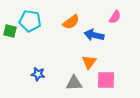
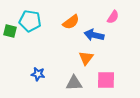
pink semicircle: moved 2 px left
orange triangle: moved 3 px left, 4 px up
